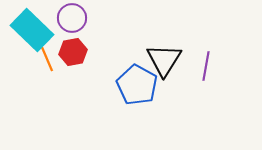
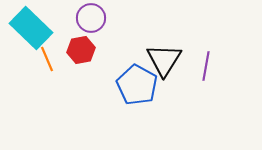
purple circle: moved 19 px right
cyan rectangle: moved 1 px left, 2 px up
red hexagon: moved 8 px right, 2 px up
